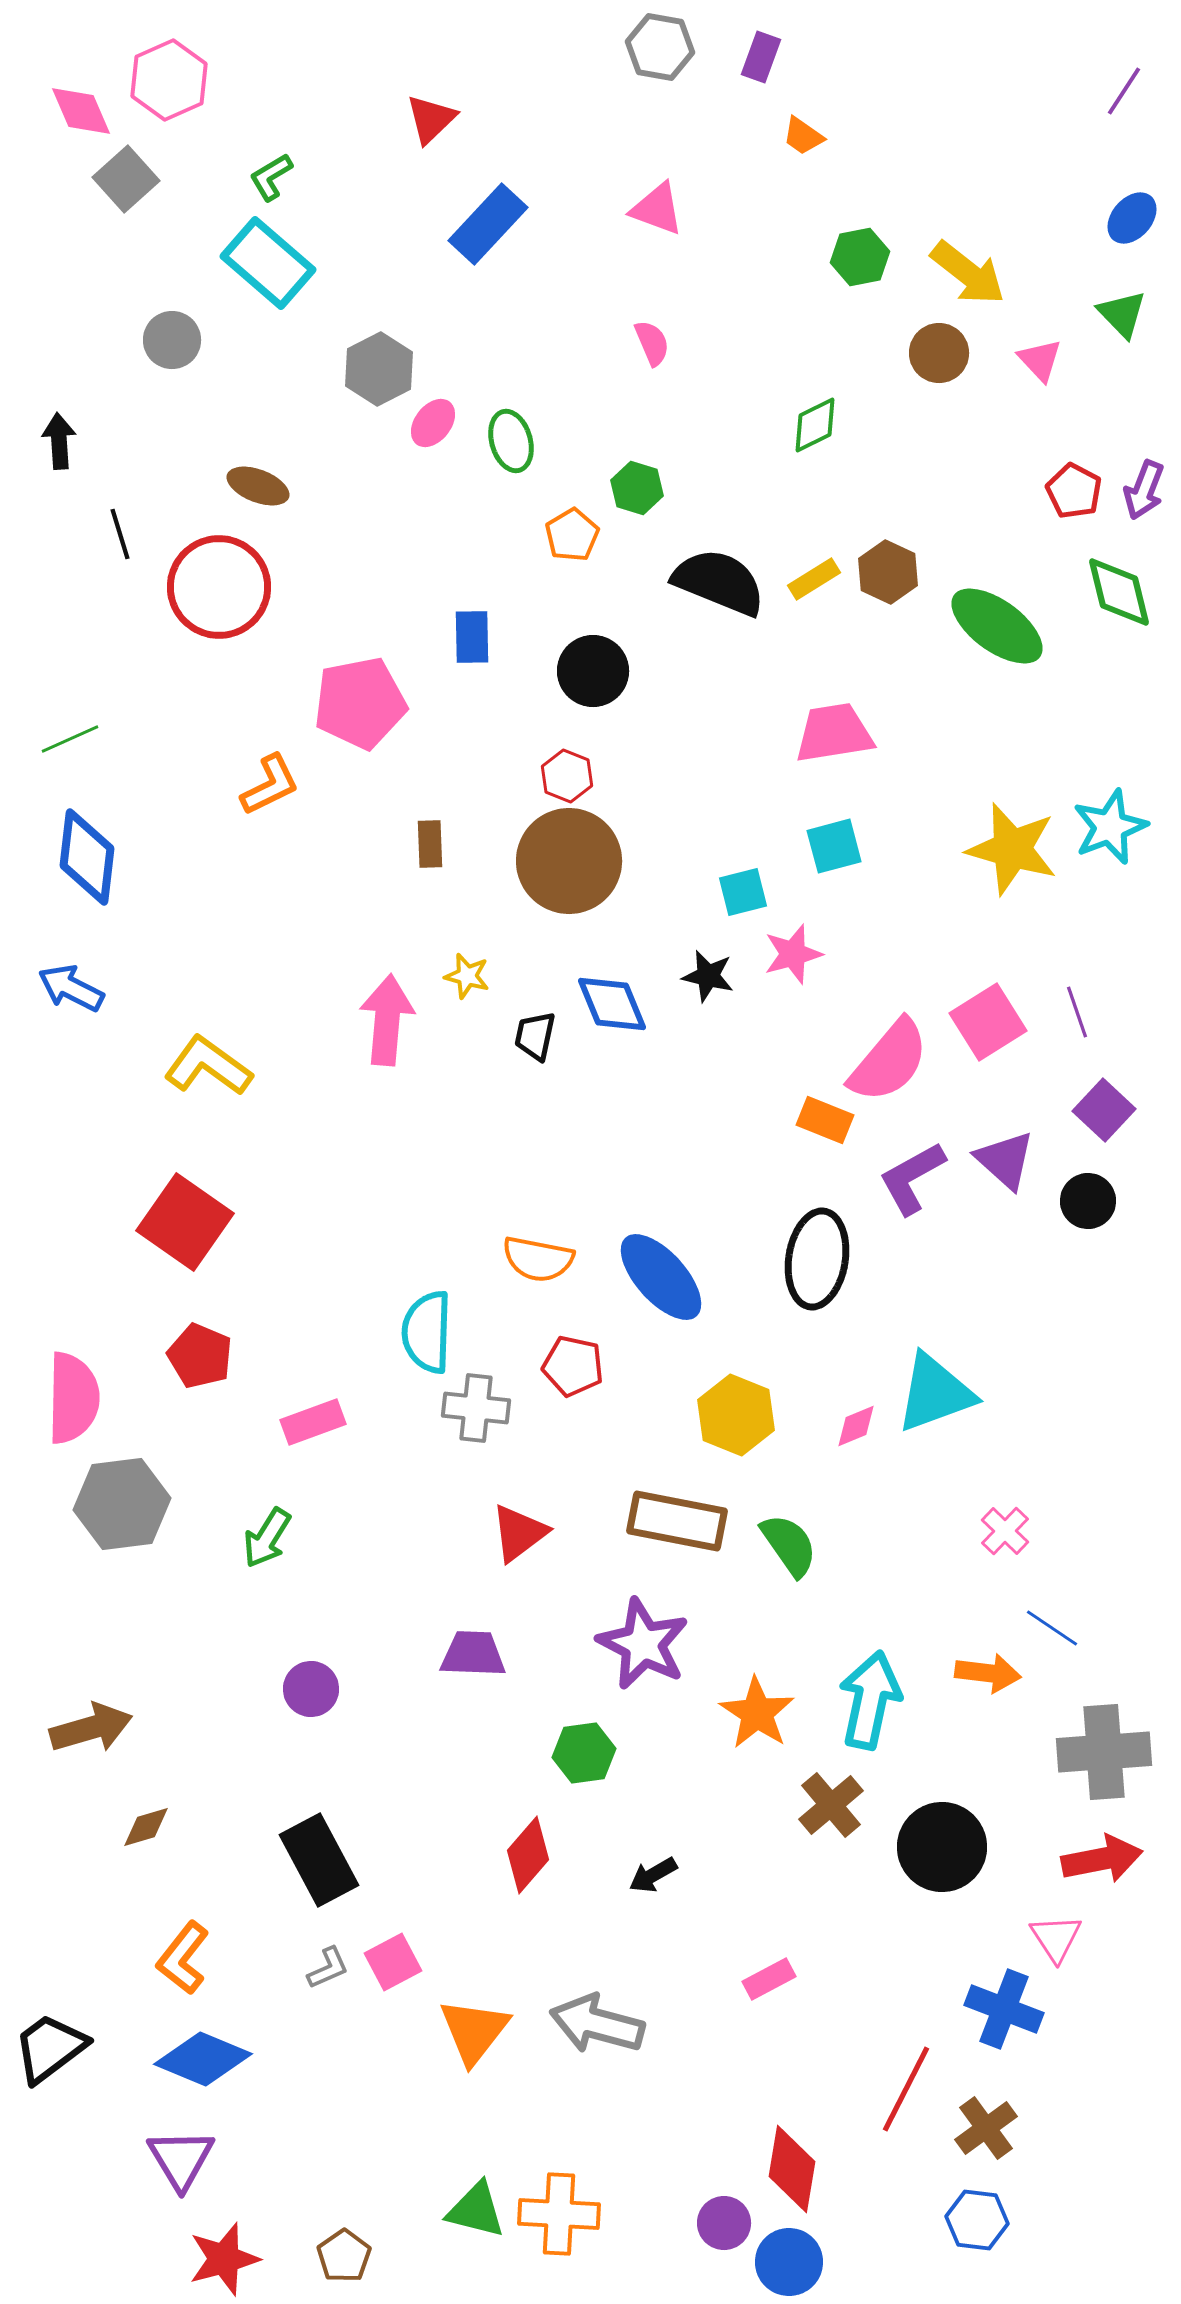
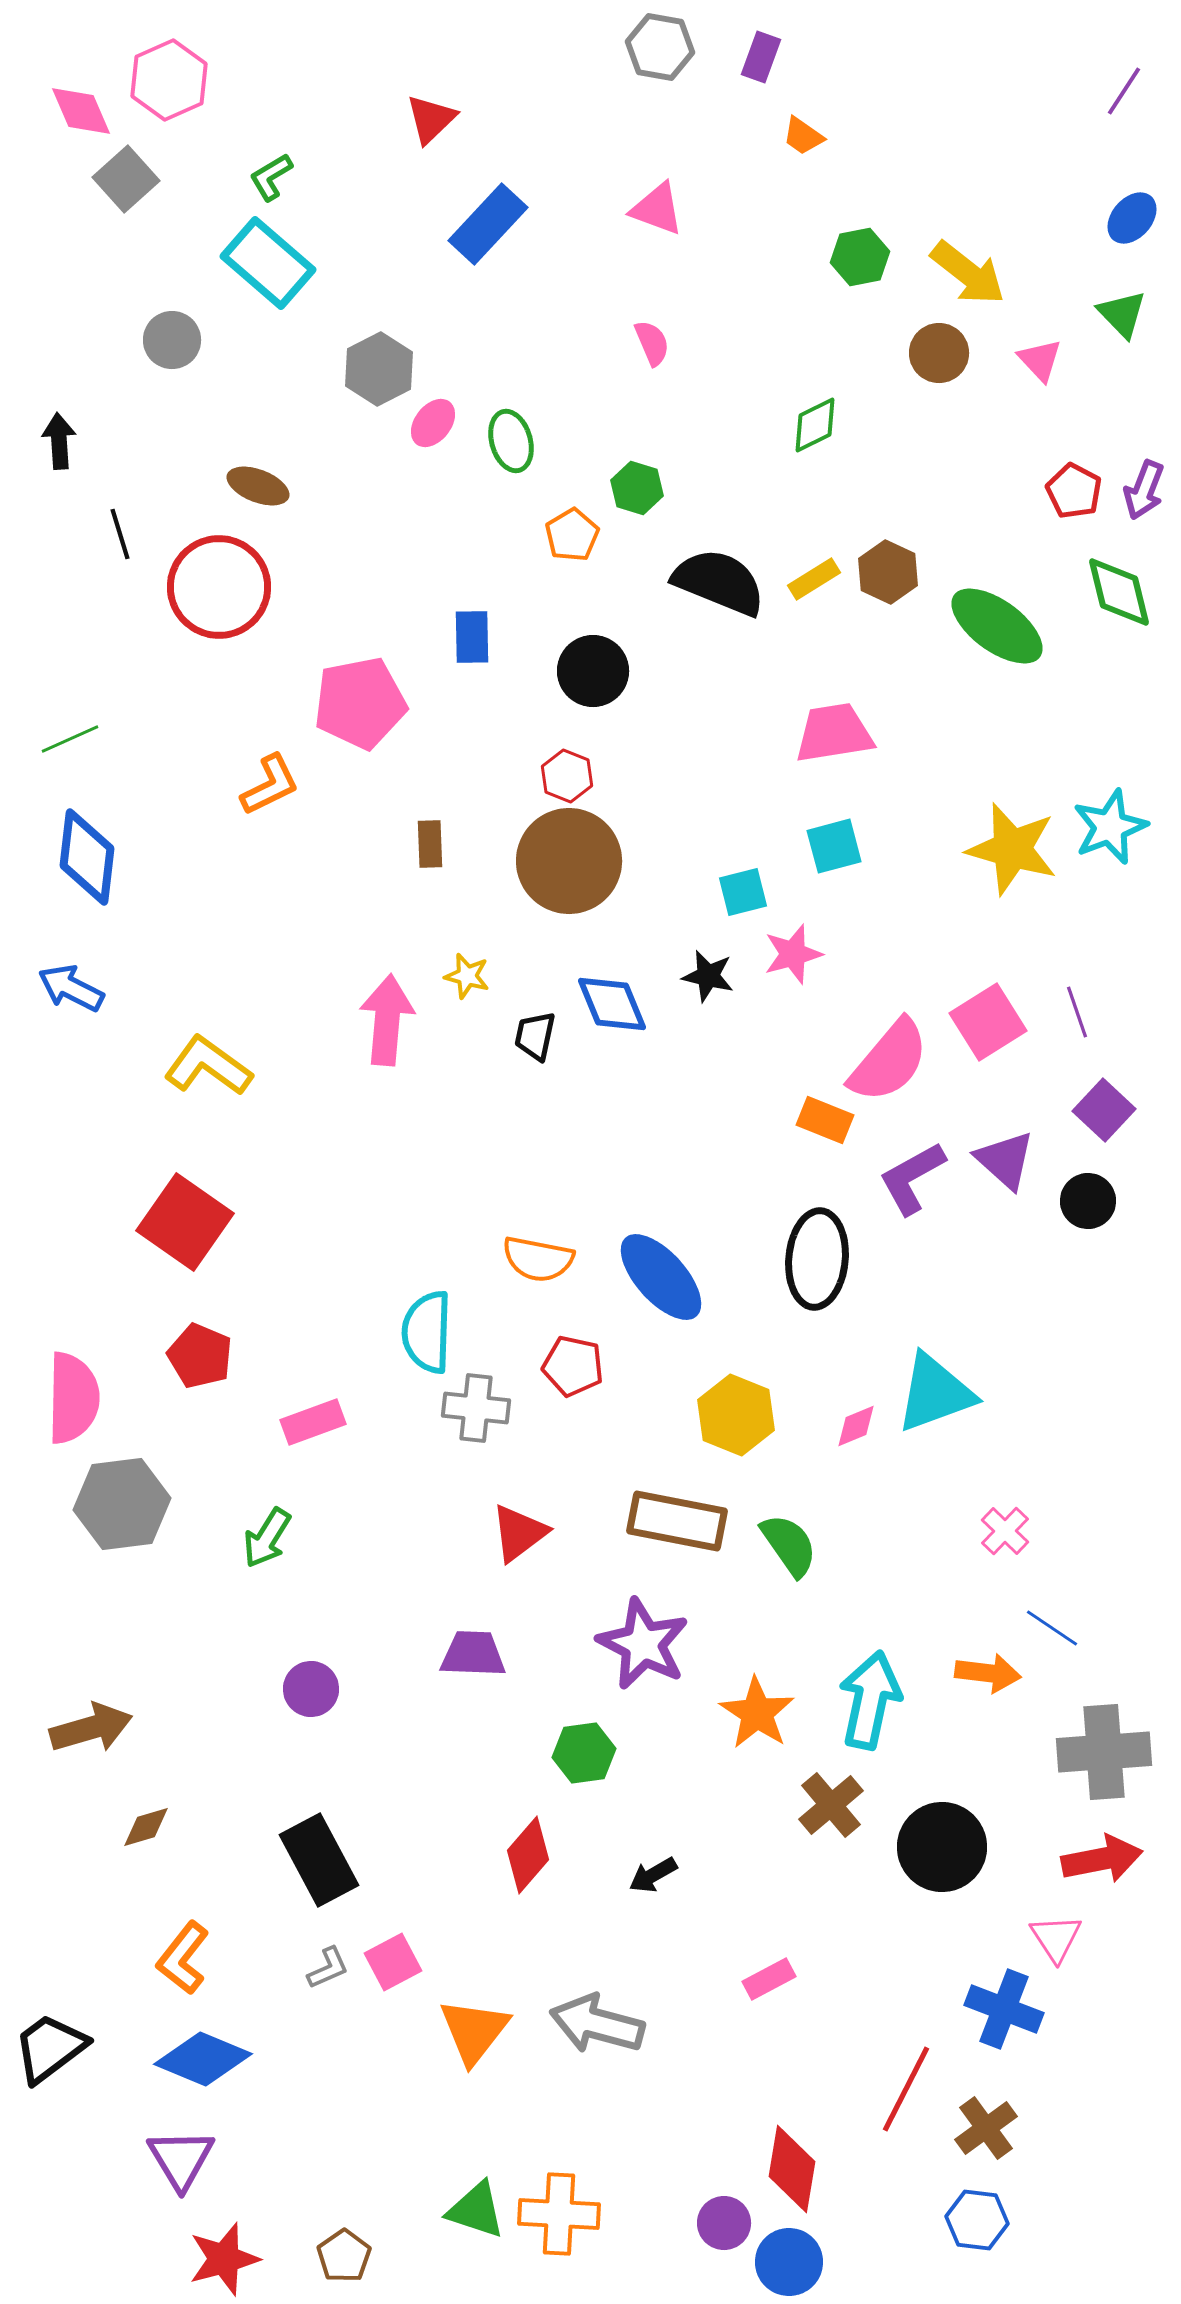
black ellipse at (817, 1259): rotated 4 degrees counterclockwise
green triangle at (476, 2210): rotated 4 degrees clockwise
